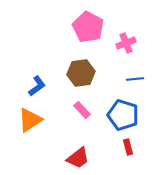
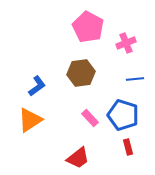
pink rectangle: moved 8 px right, 8 px down
